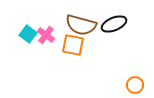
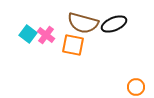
brown semicircle: moved 2 px right, 2 px up
orange circle: moved 1 px right, 2 px down
